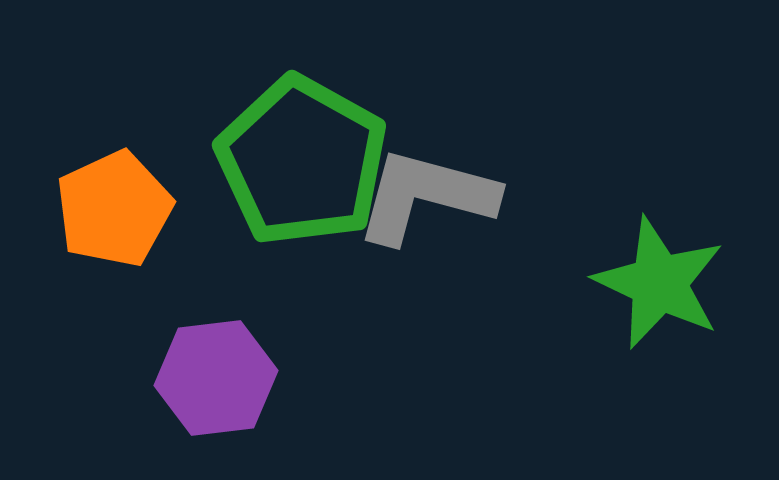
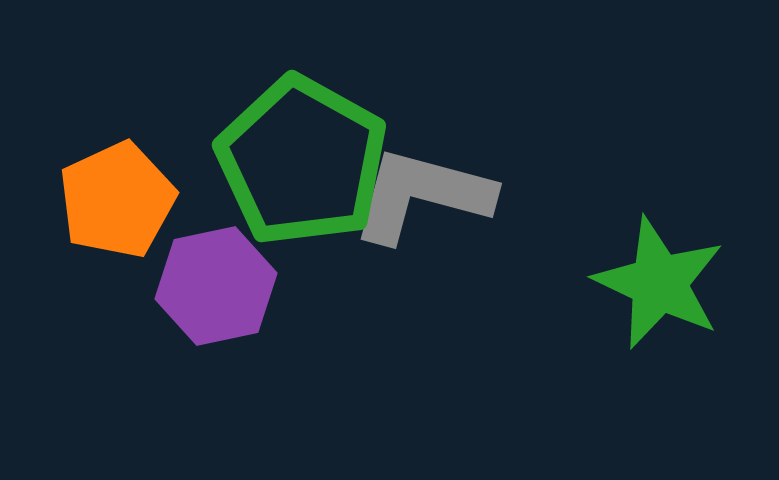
gray L-shape: moved 4 px left, 1 px up
orange pentagon: moved 3 px right, 9 px up
purple hexagon: moved 92 px up; rotated 5 degrees counterclockwise
